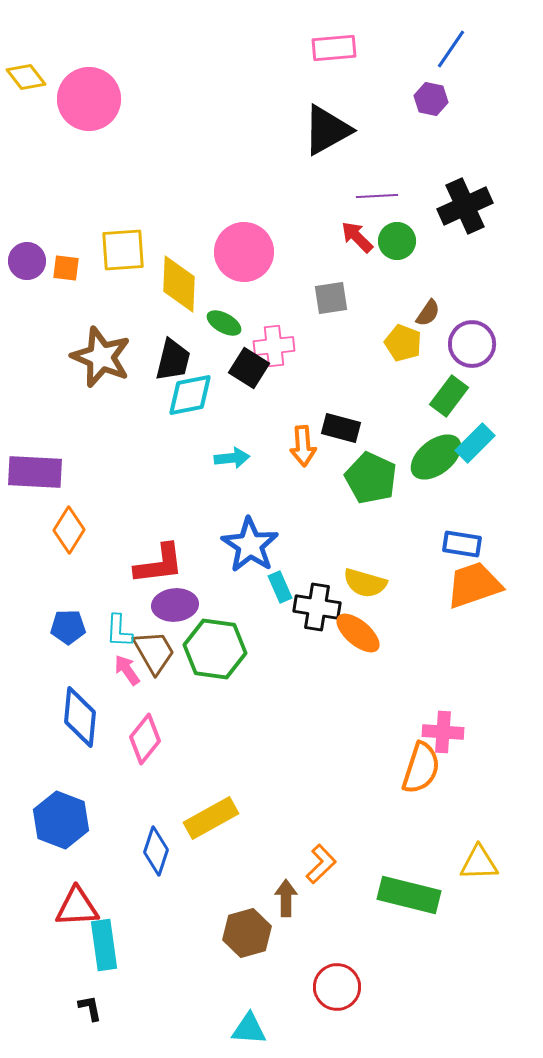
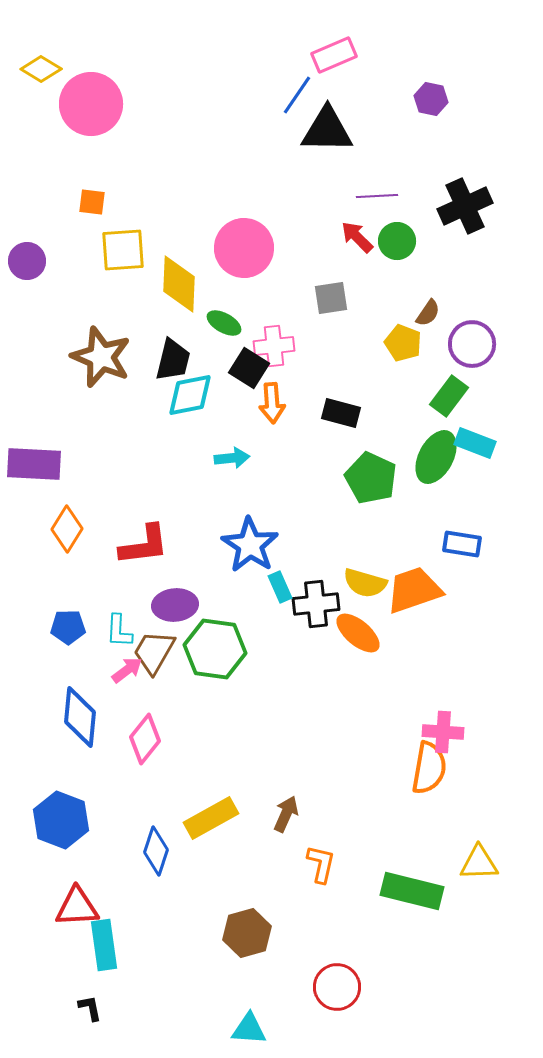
pink rectangle at (334, 48): moved 7 px down; rotated 18 degrees counterclockwise
blue line at (451, 49): moved 154 px left, 46 px down
yellow diamond at (26, 77): moved 15 px right, 8 px up; rotated 21 degrees counterclockwise
pink circle at (89, 99): moved 2 px right, 5 px down
black triangle at (327, 130): rotated 30 degrees clockwise
pink circle at (244, 252): moved 4 px up
orange square at (66, 268): moved 26 px right, 66 px up
black rectangle at (341, 428): moved 15 px up
cyan rectangle at (475, 443): rotated 66 degrees clockwise
orange arrow at (303, 446): moved 31 px left, 43 px up
green ellipse at (436, 457): rotated 24 degrees counterclockwise
purple rectangle at (35, 472): moved 1 px left, 8 px up
orange diamond at (69, 530): moved 2 px left, 1 px up
red L-shape at (159, 564): moved 15 px left, 19 px up
orange trapezoid at (474, 585): moved 60 px left, 5 px down
black cross at (317, 607): moved 1 px left, 3 px up; rotated 15 degrees counterclockwise
brown trapezoid at (154, 652): rotated 120 degrees counterclockwise
pink arrow at (127, 670): rotated 88 degrees clockwise
orange semicircle at (421, 768): moved 8 px right; rotated 8 degrees counterclockwise
orange L-shape at (321, 864): rotated 33 degrees counterclockwise
green rectangle at (409, 895): moved 3 px right, 4 px up
brown arrow at (286, 898): moved 84 px up; rotated 24 degrees clockwise
